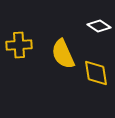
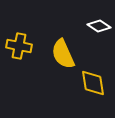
yellow cross: moved 1 px down; rotated 15 degrees clockwise
yellow diamond: moved 3 px left, 10 px down
